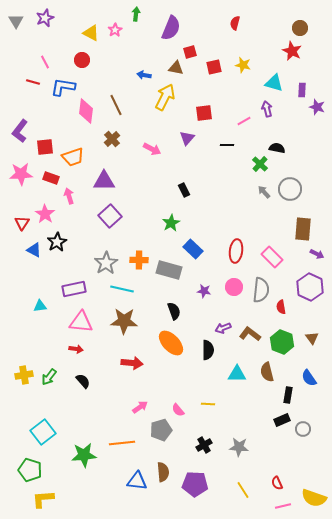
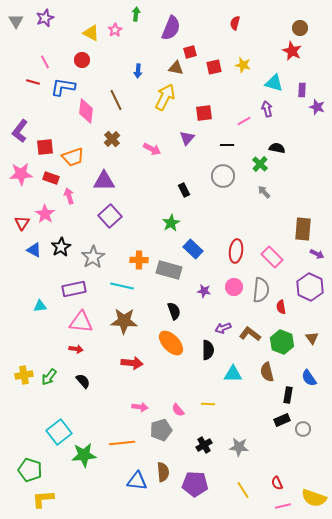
blue arrow at (144, 75): moved 6 px left, 4 px up; rotated 96 degrees counterclockwise
brown line at (116, 105): moved 5 px up
gray circle at (290, 189): moved 67 px left, 13 px up
black star at (57, 242): moved 4 px right, 5 px down
gray star at (106, 263): moved 13 px left, 6 px up
cyan line at (122, 289): moved 3 px up
cyan triangle at (237, 374): moved 4 px left
pink arrow at (140, 407): rotated 42 degrees clockwise
cyan square at (43, 432): moved 16 px right
